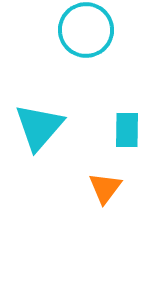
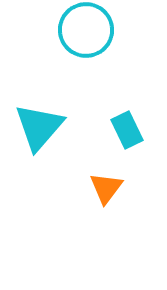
cyan rectangle: rotated 27 degrees counterclockwise
orange triangle: moved 1 px right
